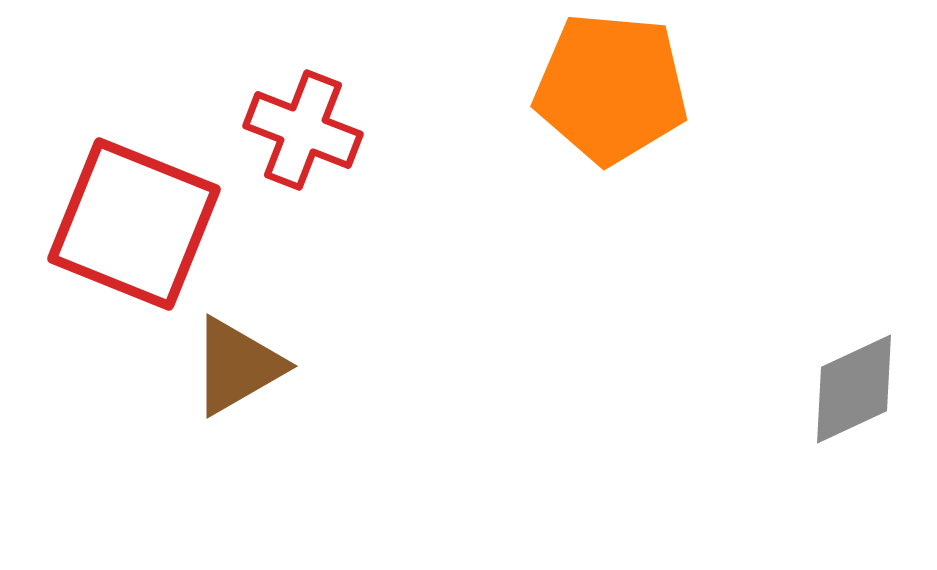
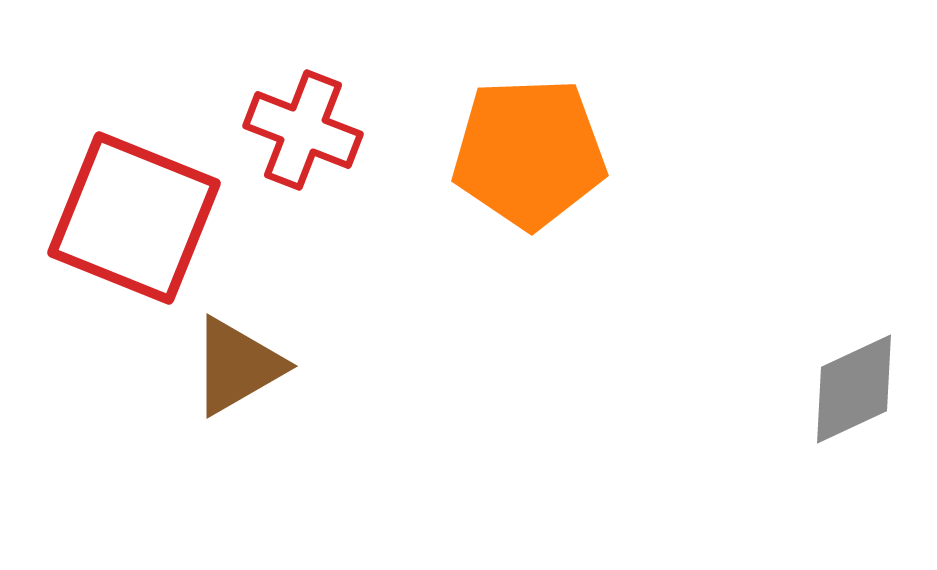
orange pentagon: moved 82 px left, 65 px down; rotated 7 degrees counterclockwise
red square: moved 6 px up
